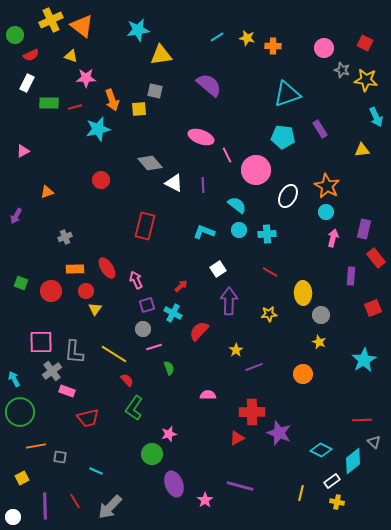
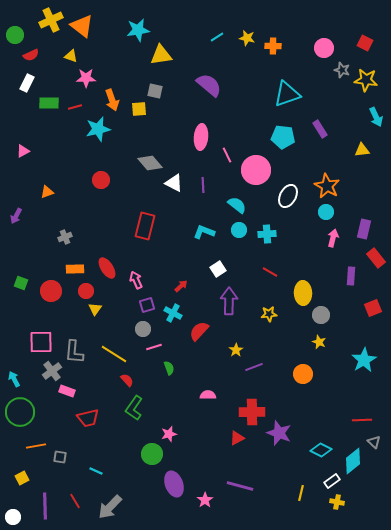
pink ellipse at (201, 137): rotated 75 degrees clockwise
